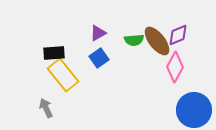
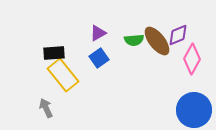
pink diamond: moved 17 px right, 8 px up
